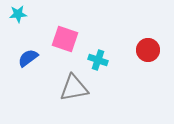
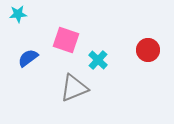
pink square: moved 1 px right, 1 px down
cyan cross: rotated 24 degrees clockwise
gray triangle: rotated 12 degrees counterclockwise
